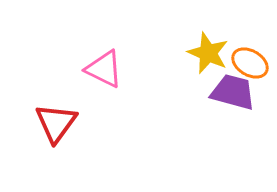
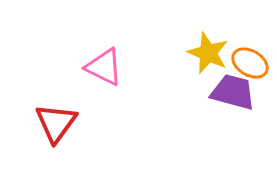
pink triangle: moved 2 px up
